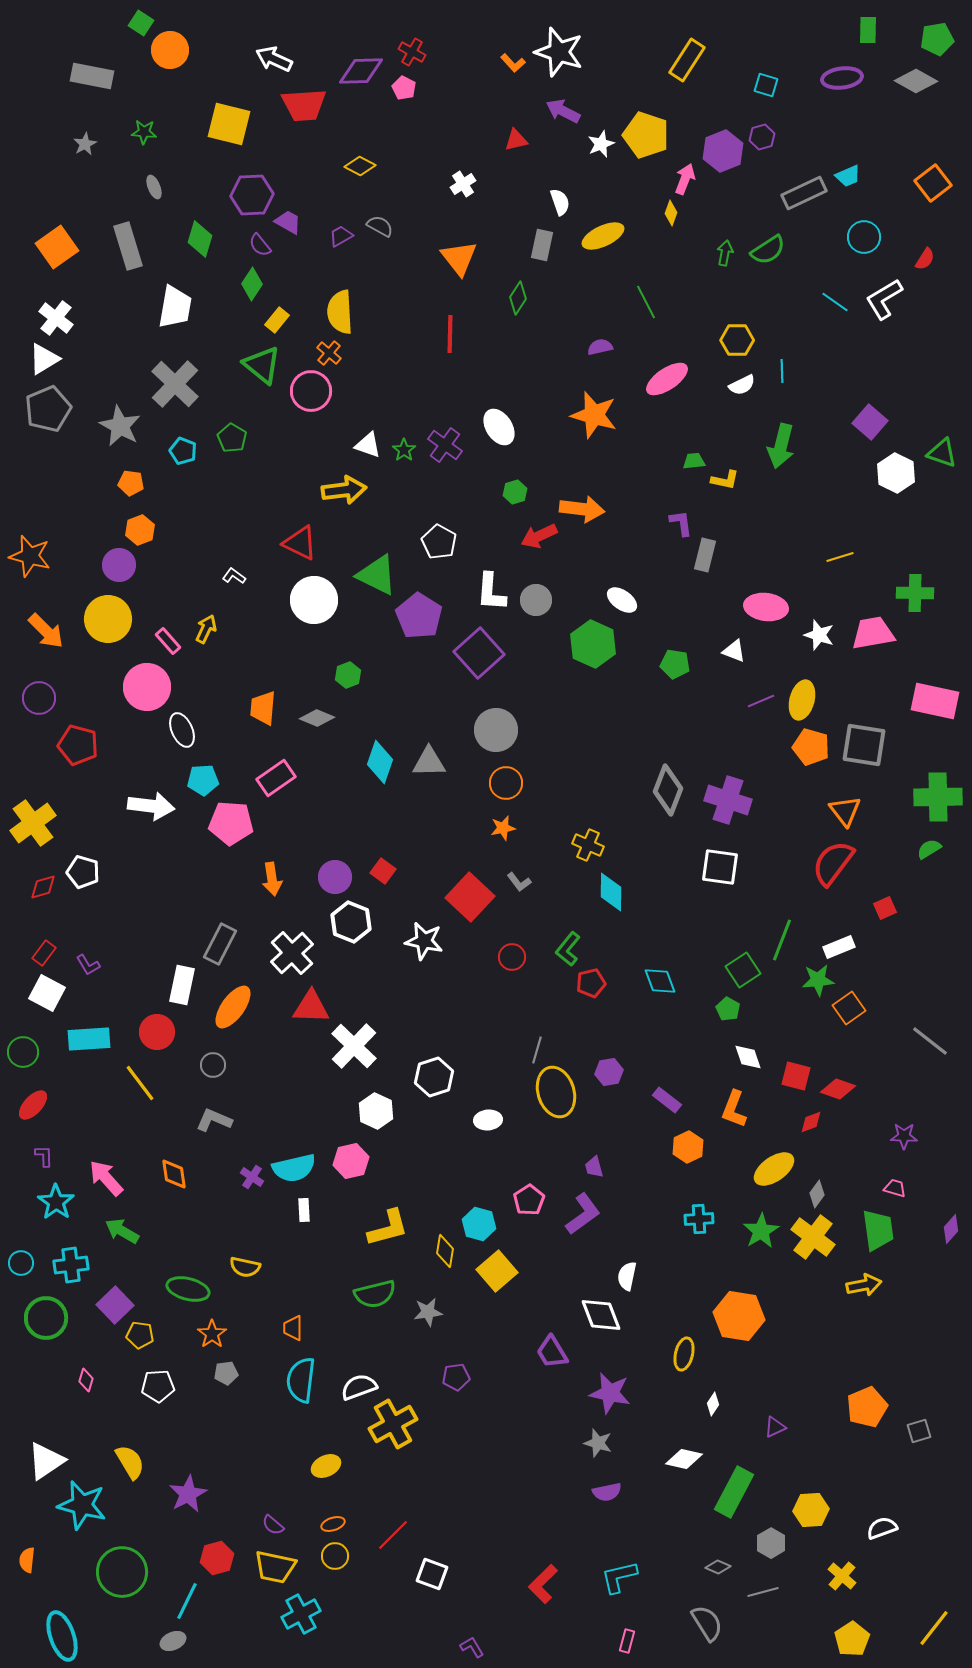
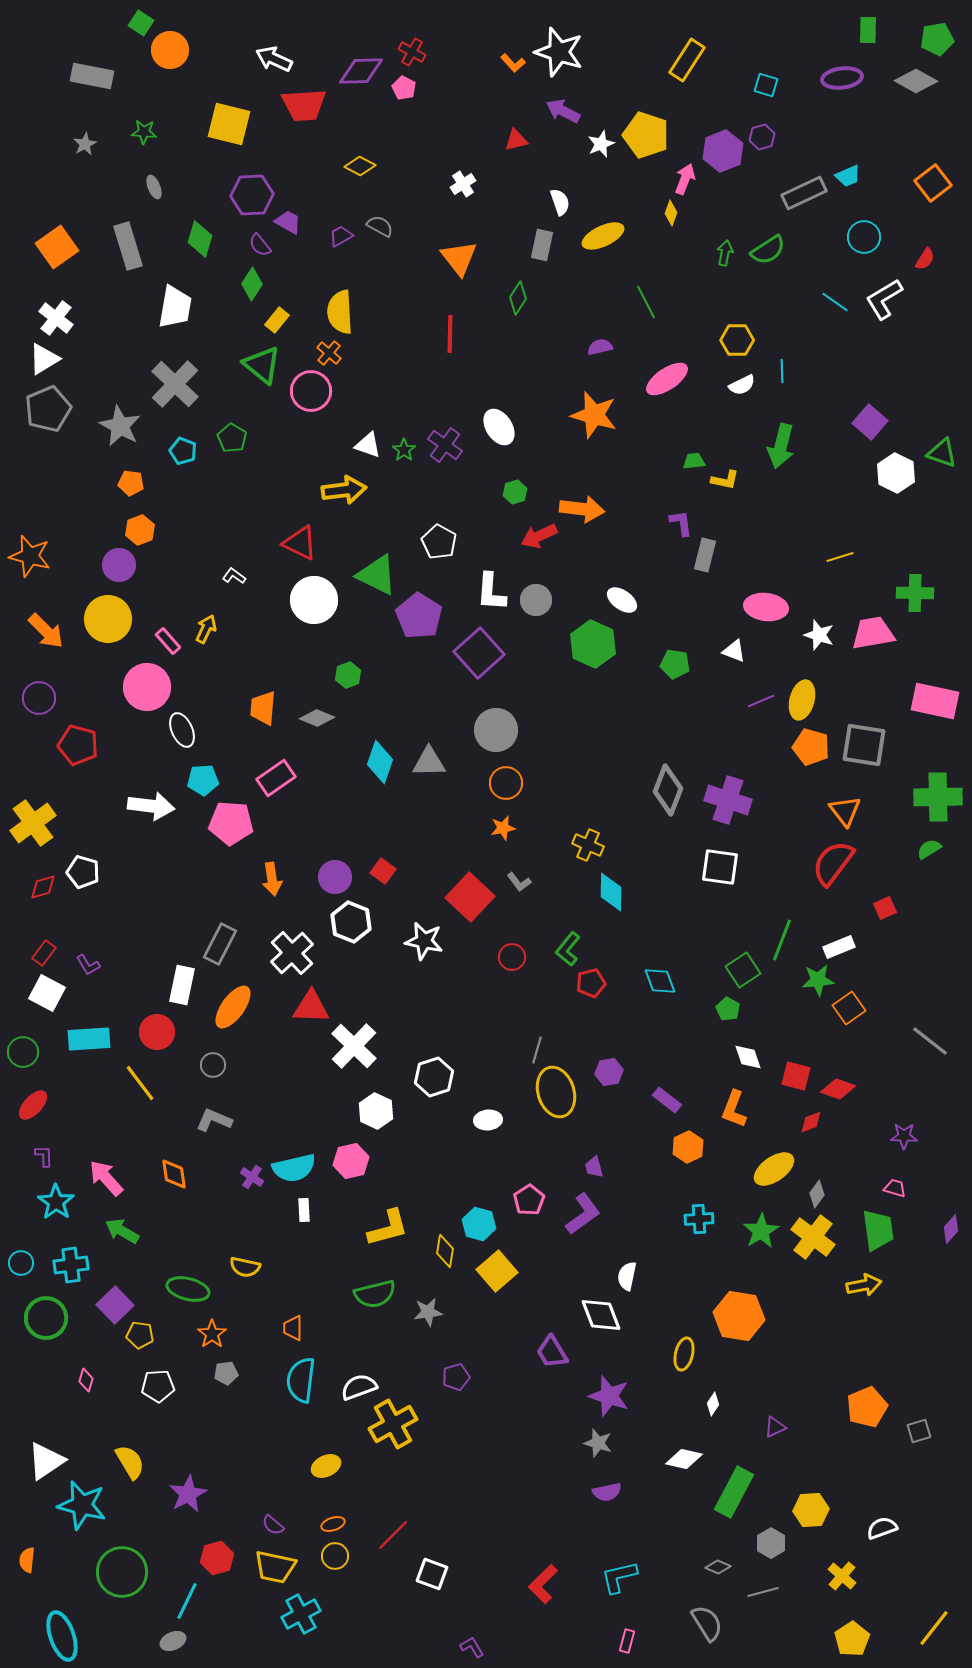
purple pentagon at (456, 1377): rotated 8 degrees counterclockwise
purple star at (610, 1393): moved 1 px left, 3 px down; rotated 6 degrees clockwise
